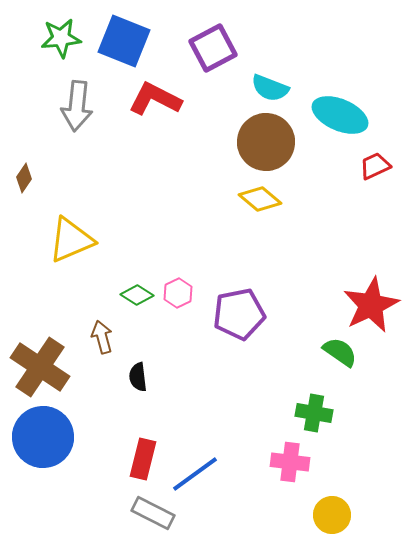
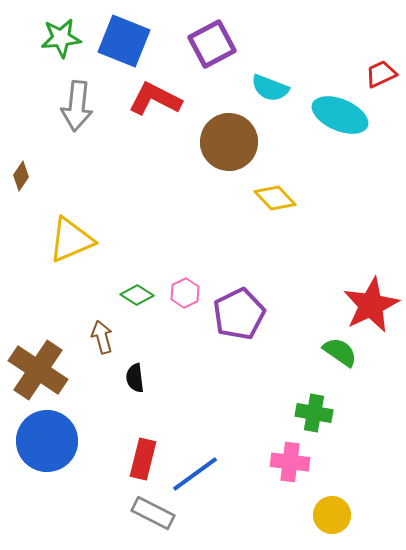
purple square: moved 1 px left, 4 px up
brown circle: moved 37 px left
red trapezoid: moved 6 px right, 92 px up
brown diamond: moved 3 px left, 2 px up
yellow diamond: moved 15 px right, 1 px up; rotated 6 degrees clockwise
pink hexagon: moved 7 px right
purple pentagon: rotated 15 degrees counterclockwise
brown cross: moved 2 px left, 3 px down
black semicircle: moved 3 px left, 1 px down
blue circle: moved 4 px right, 4 px down
